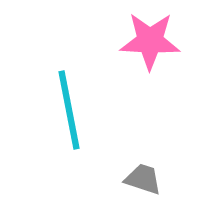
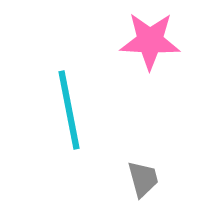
gray trapezoid: rotated 57 degrees clockwise
